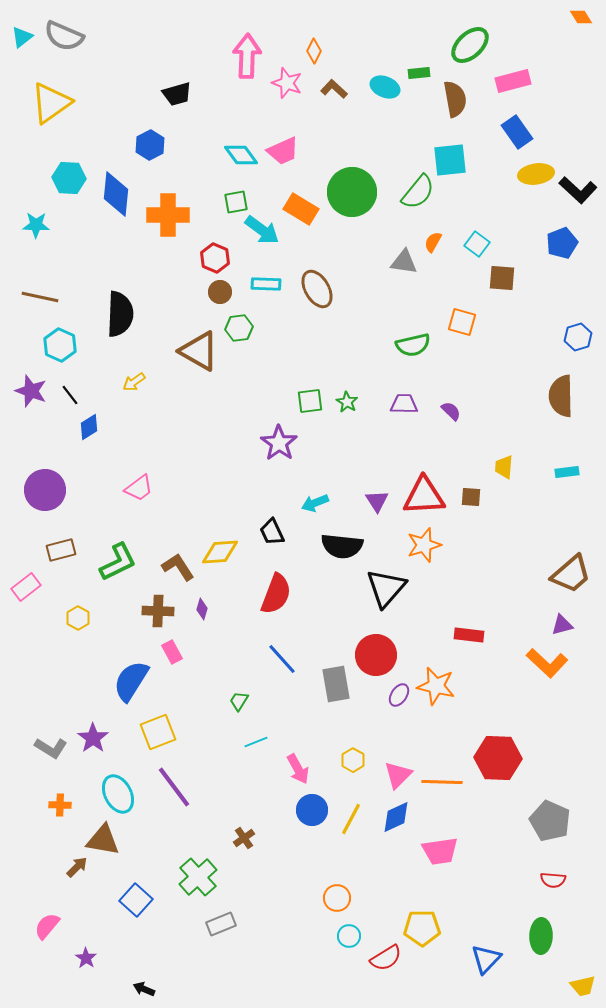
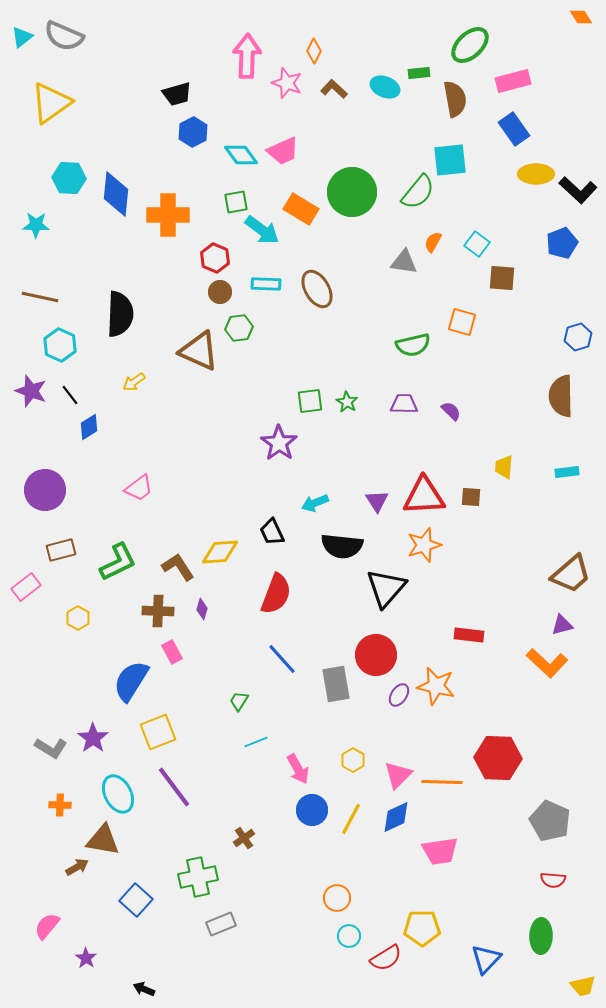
blue rectangle at (517, 132): moved 3 px left, 3 px up
blue hexagon at (150, 145): moved 43 px right, 13 px up
yellow ellipse at (536, 174): rotated 8 degrees clockwise
brown triangle at (199, 351): rotated 6 degrees counterclockwise
brown arrow at (77, 867): rotated 15 degrees clockwise
green cross at (198, 877): rotated 30 degrees clockwise
